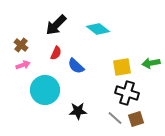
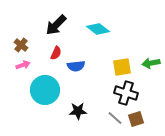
blue semicircle: rotated 48 degrees counterclockwise
black cross: moved 1 px left
